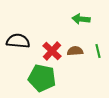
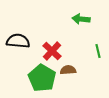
brown semicircle: moved 7 px left, 19 px down
green pentagon: rotated 20 degrees clockwise
